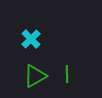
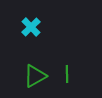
cyan cross: moved 12 px up
